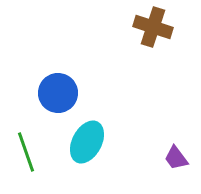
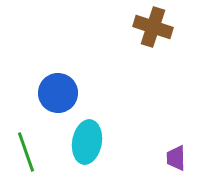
cyan ellipse: rotated 18 degrees counterclockwise
purple trapezoid: rotated 36 degrees clockwise
